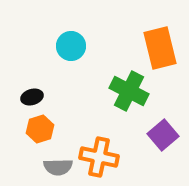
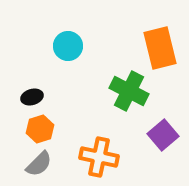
cyan circle: moved 3 px left
gray semicircle: moved 19 px left, 3 px up; rotated 44 degrees counterclockwise
